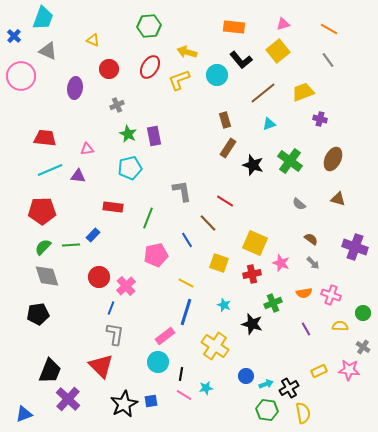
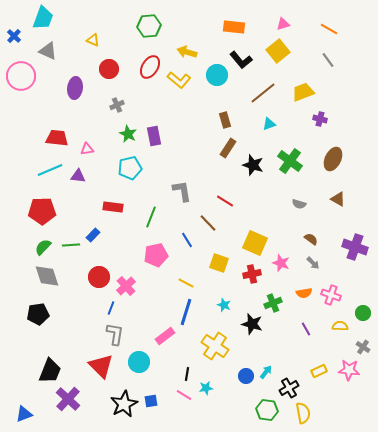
yellow L-shape at (179, 80): rotated 120 degrees counterclockwise
red trapezoid at (45, 138): moved 12 px right
brown triangle at (338, 199): rotated 14 degrees clockwise
gray semicircle at (299, 204): rotated 24 degrees counterclockwise
green line at (148, 218): moved 3 px right, 1 px up
cyan circle at (158, 362): moved 19 px left
black line at (181, 374): moved 6 px right
cyan arrow at (266, 384): moved 12 px up; rotated 32 degrees counterclockwise
